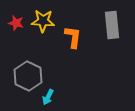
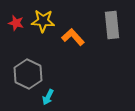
orange L-shape: rotated 50 degrees counterclockwise
gray hexagon: moved 2 px up
